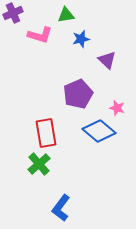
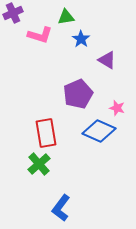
green triangle: moved 2 px down
blue star: rotated 24 degrees counterclockwise
purple triangle: rotated 12 degrees counterclockwise
blue diamond: rotated 16 degrees counterclockwise
